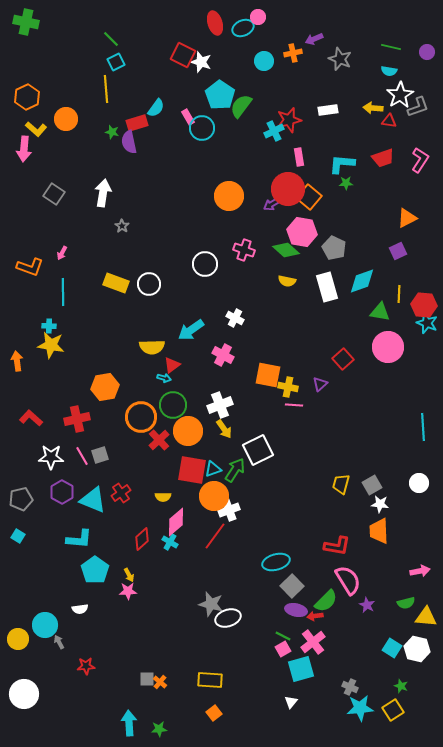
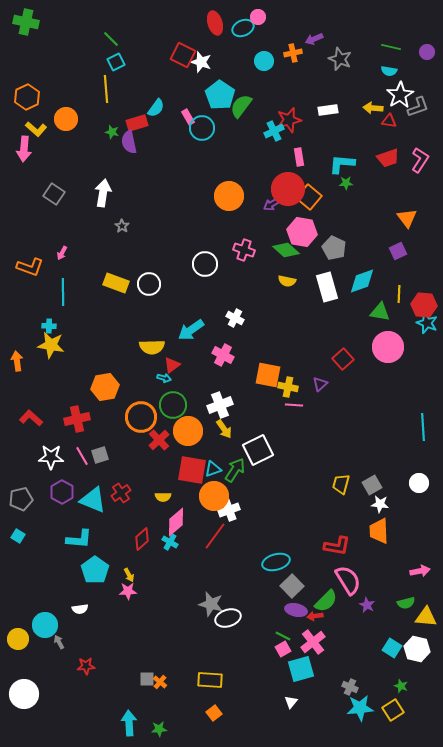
red trapezoid at (383, 158): moved 5 px right
orange triangle at (407, 218): rotated 40 degrees counterclockwise
